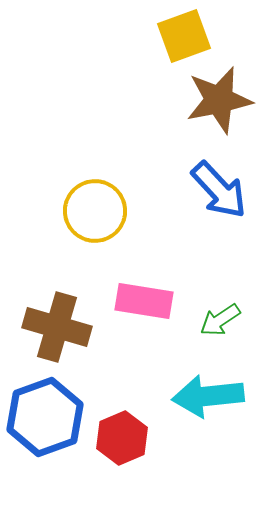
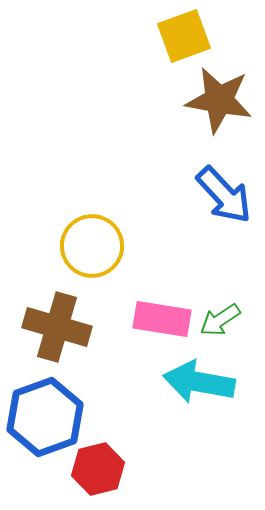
brown star: rotated 22 degrees clockwise
blue arrow: moved 5 px right, 5 px down
yellow circle: moved 3 px left, 35 px down
pink rectangle: moved 18 px right, 18 px down
cyan arrow: moved 9 px left, 14 px up; rotated 16 degrees clockwise
red hexagon: moved 24 px left, 31 px down; rotated 9 degrees clockwise
